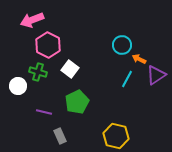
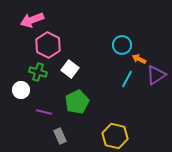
white circle: moved 3 px right, 4 px down
yellow hexagon: moved 1 px left
